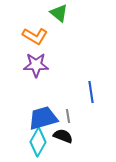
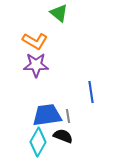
orange L-shape: moved 5 px down
blue trapezoid: moved 4 px right, 3 px up; rotated 8 degrees clockwise
